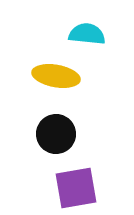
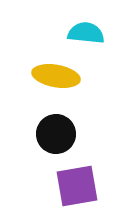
cyan semicircle: moved 1 px left, 1 px up
purple square: moved 1 px right, 2 px up
